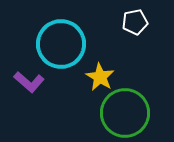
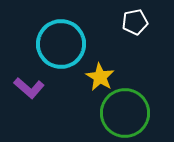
purple L-shape: moved 6 px down
